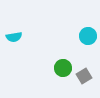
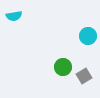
cyan semicircle: moved 21 px up
green circle: moved 1 px up
